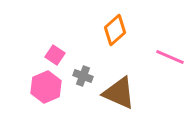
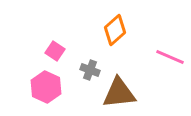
pink square: moved 4 px up
gray cross: moved 7 px right, 6 px up
pink hexagon: rotated 12 degrees counterclockwise
brown triangle: rotated 30 degrees counterclockwise
